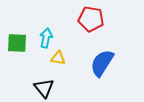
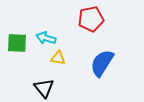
red pentagon: rotated 20 degrees counterclockwise
cyan arrow: rotated 84 degrees counterclockwise
